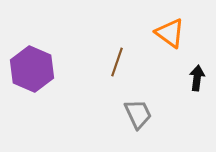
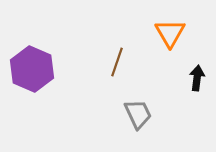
orange triangle: rotated 24 degrees clockwise
